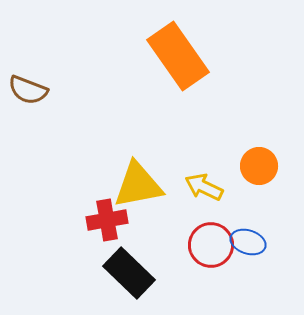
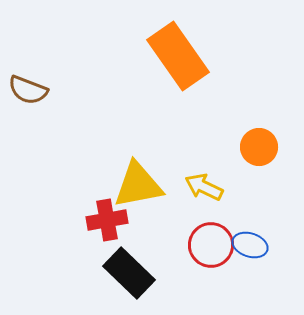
orange circle: moved 19 px up
blue ellipse: moved 2 px right, 3 px down
